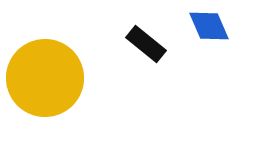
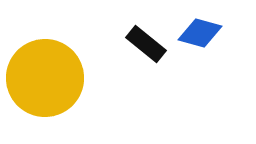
blue diamond: moved 9 px left, 7 px down; rotated 51 degrees counterclockwise
